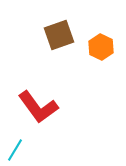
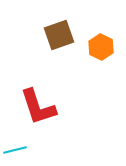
red L-shape: rotated 18 degrees clockwise
cyan line: rotated 45 degrees clockwise
